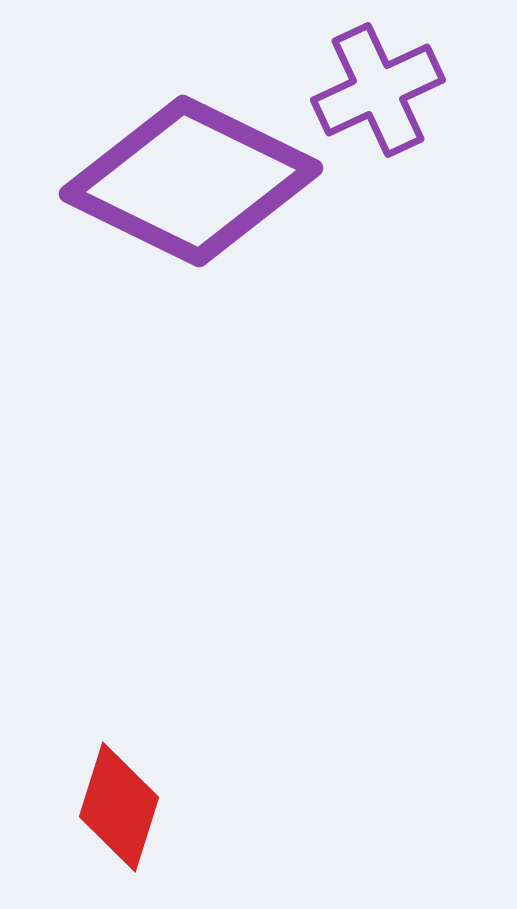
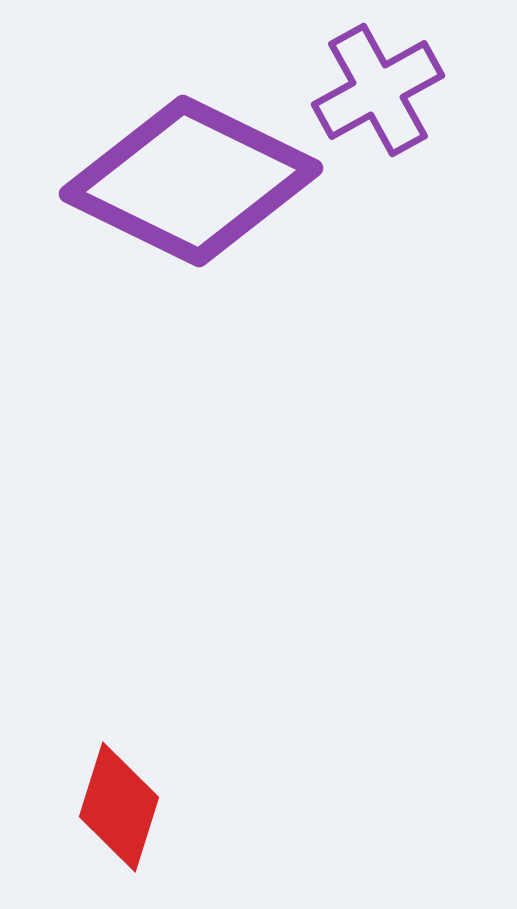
purple cross: rotated 4 degrees counterclockwise
